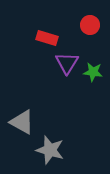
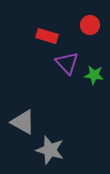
red rectangle: moved 2 px up
purple triangle: rotated 15 degrees counterclockwise
green star: moved 1 px right, 3 px down
gray triangle: moved 1 px right
